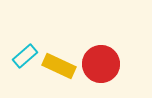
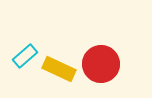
yellow rectangle: moved 3 px down
